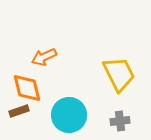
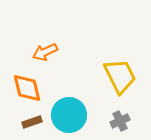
orange arrow: moved 1 px right, 5 px up
yellow trapezoid: moved 1 px right, 2 px down
brown rectangle: moved 13 px right, 11 px down
gray cross: rotated 18 degrees counterclockwise
